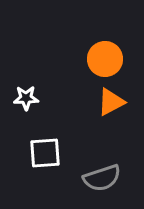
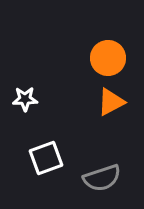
orange circle: moved 3 px right, 1 px up
white star: moved 1 px left, 1 px down
white square: moved 1 px right, 5 px down; rotated 16 degrees counterclockwise
